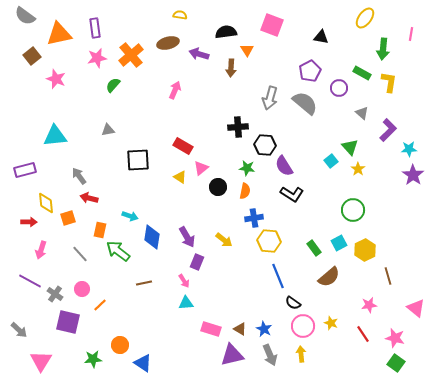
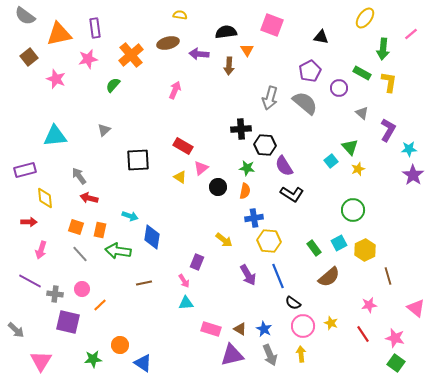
pink line at (411, 34): rotated 40 degrees clockwise
purple arrow at (199, 54): rotated 12 degrees counterclockwise
brown square at (32, 56): moved 3 px left, 1 px down
pink star at (97, 58): moved 9 px left, 1 px down
brown arrow at (231, 68): moved 2 px left, 2 px up
black cross at (238, 127): moved 3 px right, 2 px down
gray triangle at (108, 130): moved 4 px left; rotated 32 degrees counterclockwise
purple L-shape at (388, 130): rotated 15 degrees counterclockwise
yellow star at (358, 169): rotated 16 degrees clockwise
yellow diamond at (46, 203): moved 1 px left, 5 px up
orange square at (68, 218): moved 8 px right, 9 px down; rotated 35 degrees clockwise
purple arrow at (187, 237): moved 61 px right, 38 px down
green arrow at (118, 251): rotated 30 degrees counterclockwise
gray cross at (55, 294): rotated 28 degrees counterclockwise
gray arrow at (19, 330): moved 3 px left
